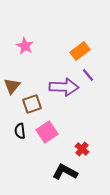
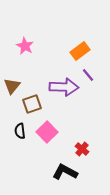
pink square: rotated 10 degrees counterclockwise
